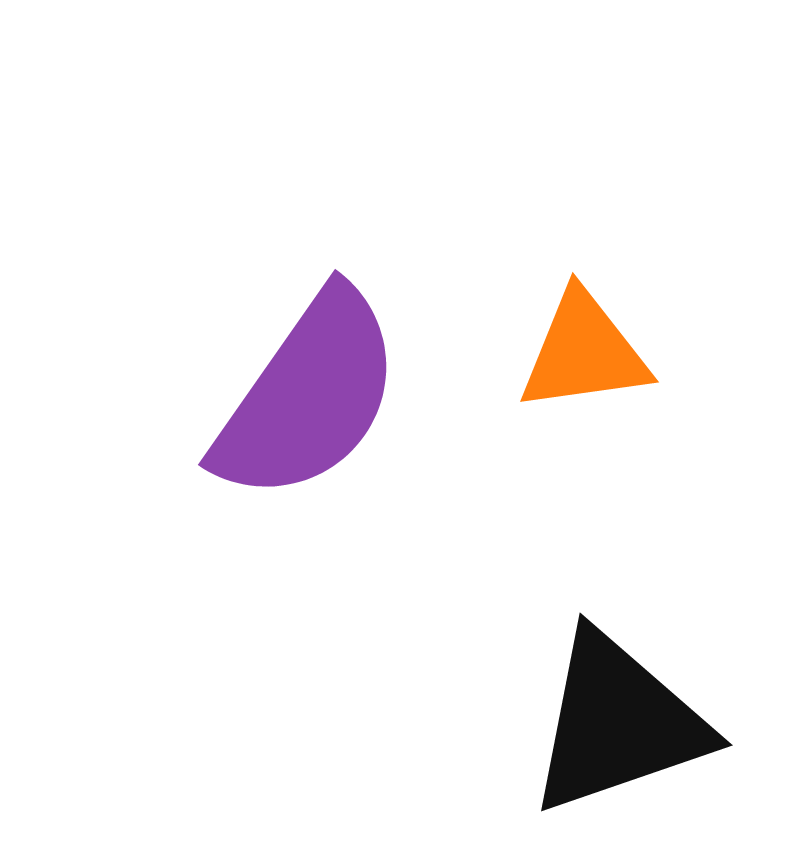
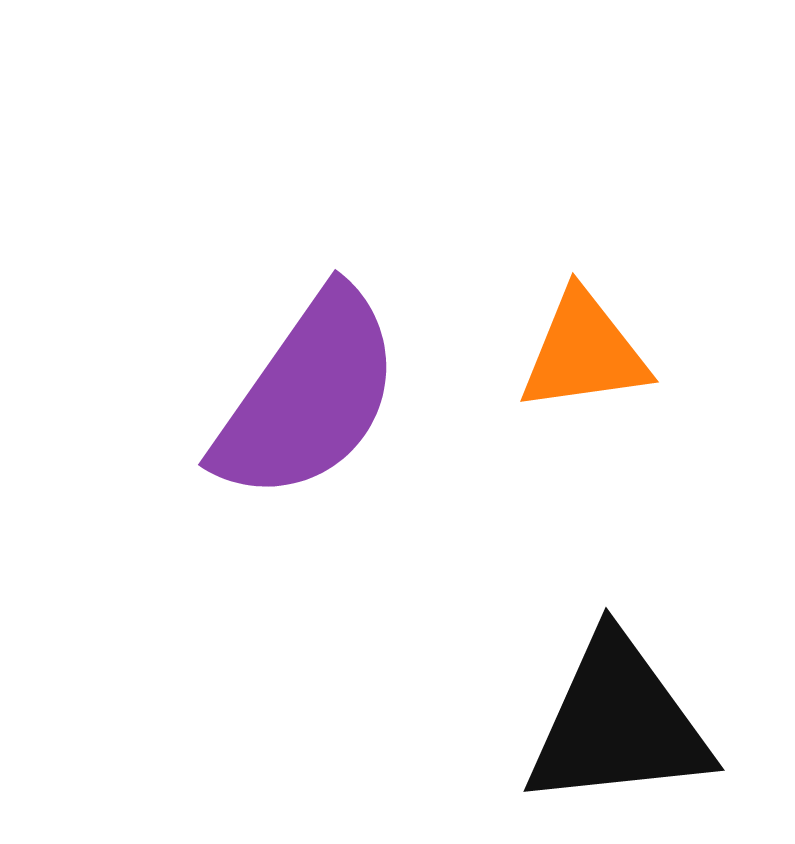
black triangle: rotated 13 degrees clockwise
